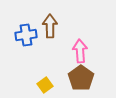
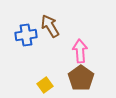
brown arrow: rotated 30 degrees counterclockwise
